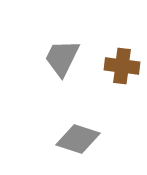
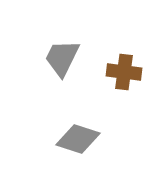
brown cross: moved 2 px right, 6 px down
